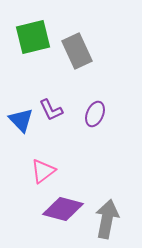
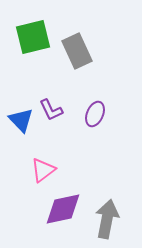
pink triangle: moved 1 px up
purple diamond: rotated 27 degrees counterclockwise
